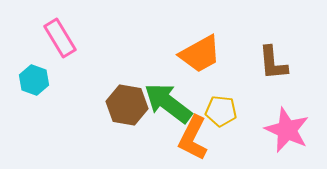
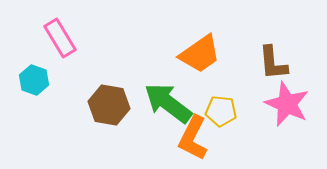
orange trapezoid: rotated 6 degrees counterclockwise
brown hexagon: moved 18 px left
pink star: moved 26 px up
